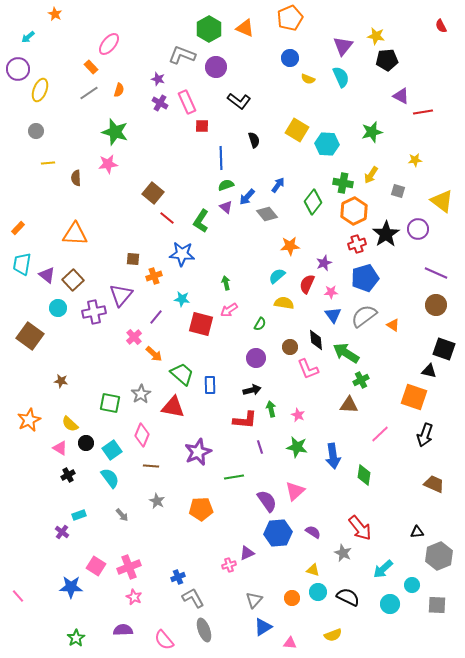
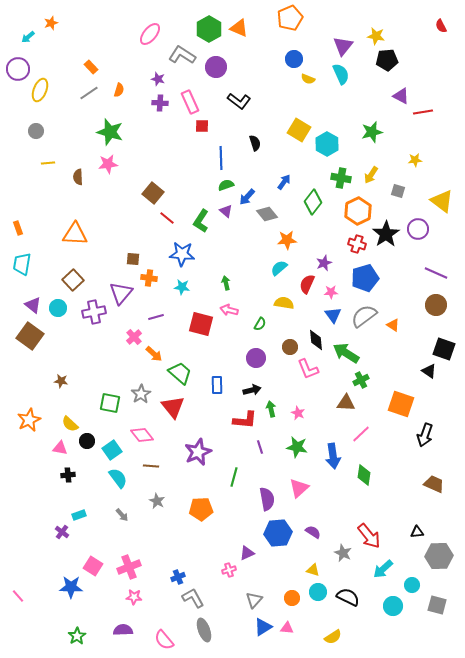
orange star at (55, 14): moved 4 px left, 9 px down; rotated 24 degrees clockwise
orange triangle at (245, 28): moved 6 px left
pink ellipse at (109, 44): moved 41 px right, 10 px up
gray L-shape at (182, 55): rotated 12 degrees clockwise
blue circle at (290, 58): moved 4 px right, 1 px down
cyan semicircle at (341, 77): moved 3 px up
pink rectangle at (187, 102): moved 3 px right
purple cross at (160, 103): rotated 28 degrees counterclockwise
yellow square at (297, 130): moved 2 px right
green star at (115, 132): moved 5 px left
black semicircle at (254, 140): moved 1 px right, 3 px down
cyan hexagon at (327, 144): rotated 25 degrees clockwise
brown semicircle at (76, 178): moved 2 px right, 1 px up
green cross at (343, 183): moved 2 px left, 5 px up
blue arrow at (278, 185): moved 6 px right, 3 px up
purple triangle at (226, 207): moved 4 px down
orange hexagon at (354, 211): moved 4 px right
orange rectangle at (18, 228): rotated 64 degrees counterclockwise
red cross at (357, 244): rotated 36 degrees clockwise
orange star at (290, 246): moved 3 px left, 6 px up
purple triangle at (47, 275): moved 14 px left, 30 px down
orange cross at (154, 276): moved 5 px left, 2 px down; rotated 28 degrees clockwise
cyan semicircle at (277, 276): moved 2 px right, 8 px up
purple triangle at (121, 295): moved 2 px up
cyan star at (182, 299): moved 12 px up
pink arrow at (229, 310): rotated 48 degrees clockwise
purple line at (156, 317): rotated 35 degrees clockwise
black triangle at (429, 371): rotated 21 degrees clockwise
green trapezoid at (182, 374): moved 2 px left, 1 px up
blue rectangle at (210, 385): moved 7 px right
orange square at (414, 397): moved 13 px left, 7 px down
brown triangle at (349, 405): moved 3 px left, 2 px up
red triangle at (173, 407): rotated 40 degrees clockwise
pink star at (298, 415): moved 2 px up
pink line at (380, 434): moved 19 px left
pink diamond at (142, 435): rotated 60 degrees counterclockwise
black circle at (86, 443): moved 1 px right, 2 px up
pink triangle at (60, 448): rotated 21 degrees counterclockwise
black cross at (68, 475): rotated 24 degrees clockwise
green line at (234, 477): rotated 66 degrees counterclockwise
cyan semicircle at (110, 478): moved 8 px right
pink triangle at (295, 491): moved 4 px right, 3 px up
purple semicircle at (267, 501): moved 2 px up; rotated 25 degrees clockwise
red arrow at (360, 528): moved 9 px right, 8 px down
gray hexagon at (439, 556): rotated 20 degrees clockwise
pink cross at (229, 565): moved 5 px down
pink square at (96, 566): moved 3 px left
pink star at (134, 597): rotated 21 degrees counterclockwise
cyan circle at (390, 604): moved 3 px right, 2 px down
gray square at (437, 605): rotated 12 degrees clockwise
yellow semicircle at (333, 635): moved 2 px down; rotated 12 degrees counterclockwise
green star at (76, 638): moved 1 px right, 2 px up
pink triangle at (290, 643): moved 3 px left, 15 px up
